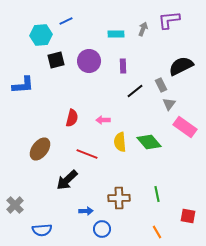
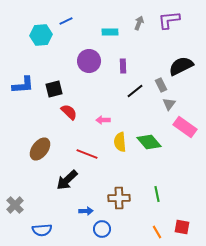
gray arrow: moved 4 px left, 6 px up
cyan rectangle: moved 6 px left, 2 px up
black square: moved 2 px left, 29 px down
red semicircle: moved 3 px left, 6 px up; rotated 60 degrees counterclockwise
red square: moved 6 px left, 11 px down
